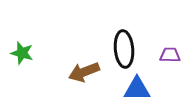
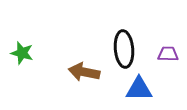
purple trapezoid: moved 2 px left, 1 px up
brown arrow: rotated 32 degrees clockwise
blue triangle: moved 2 px right
